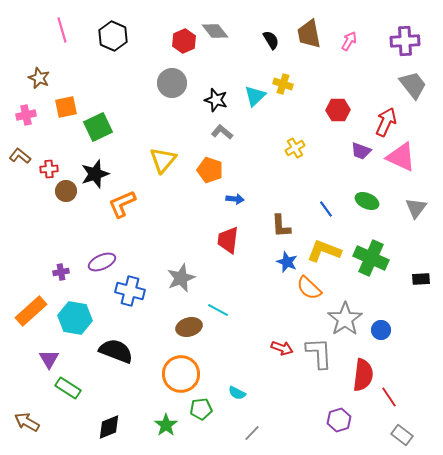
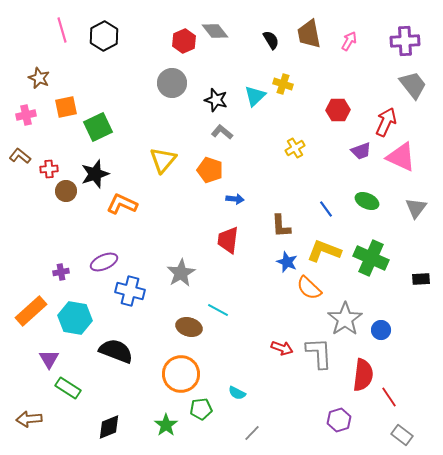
black hexagon at (113, 36): moved 9 px left; rotated 8 degrees clockwise
purple trapezoid at (361, 151): rotated 40 degrees counterclockwise
orange L-shape at (122, 204): rotated 48 degrees clockwise
purple ellipse at (102, 262): moved 2 px right
gray star at (181, 278): moved 5 px up; rotated 8 degrees counterclockwise
brown ellipse at (189, 327): rotated 30 degrees clockwise
brown arrow at (27, 422): moved 2 px right, 3 px up; rotated 35 degrees counterclockwise
